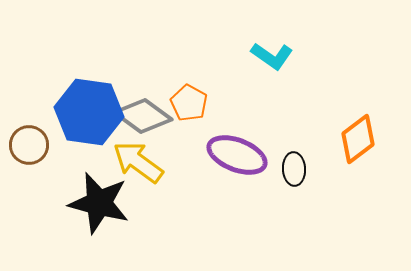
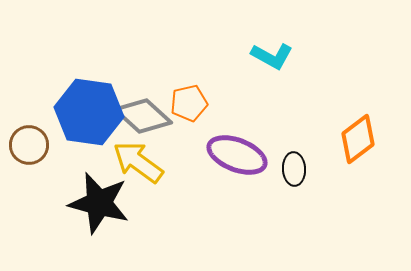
cyan L-shape: rotated 6 degrees counterclockwise
orange pentagon: rotated 30 degrees clockwise
gray diamond: rotated 6 degrees clockwise
